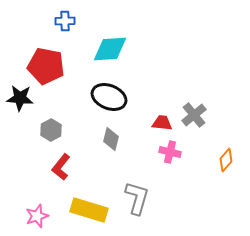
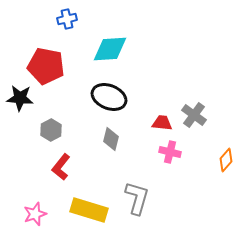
blue cross: moved 2 px right, 2 px up; rotated 12 degrees counterclockwise
gray cross: rotated 15 degrees counterclockwise
pink star: moved 2 px left, 2 px up
